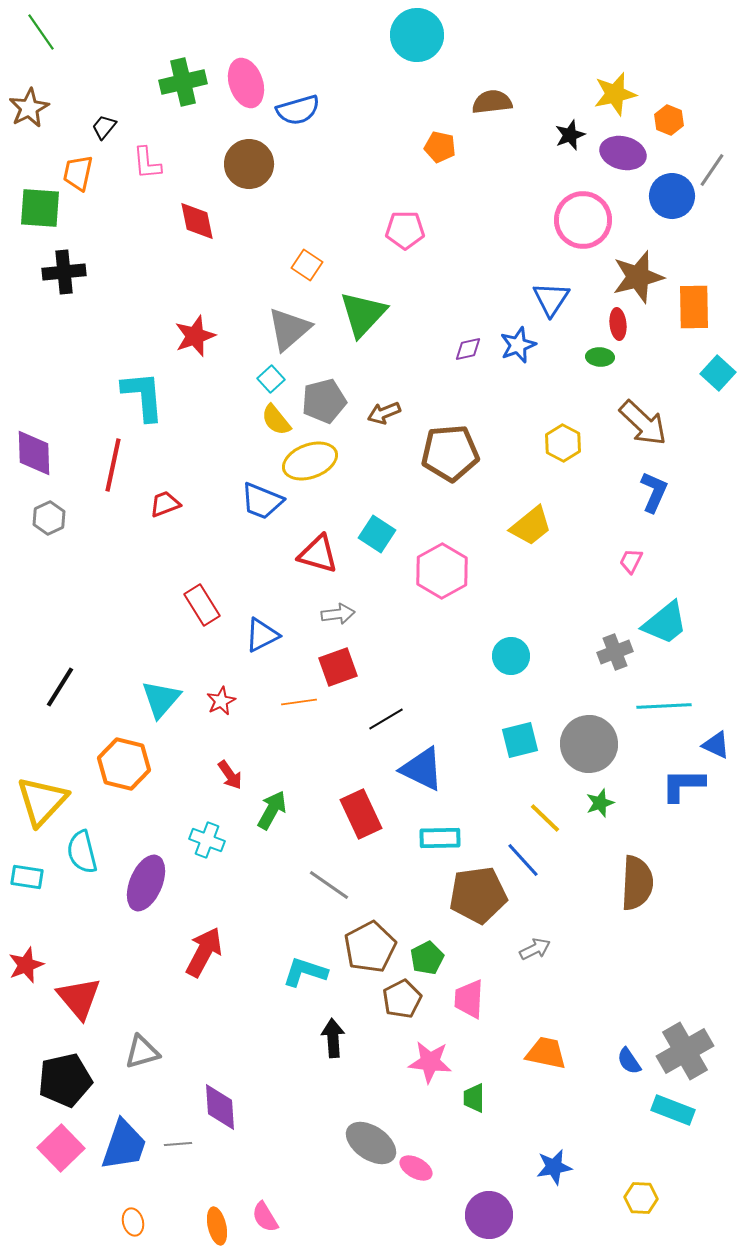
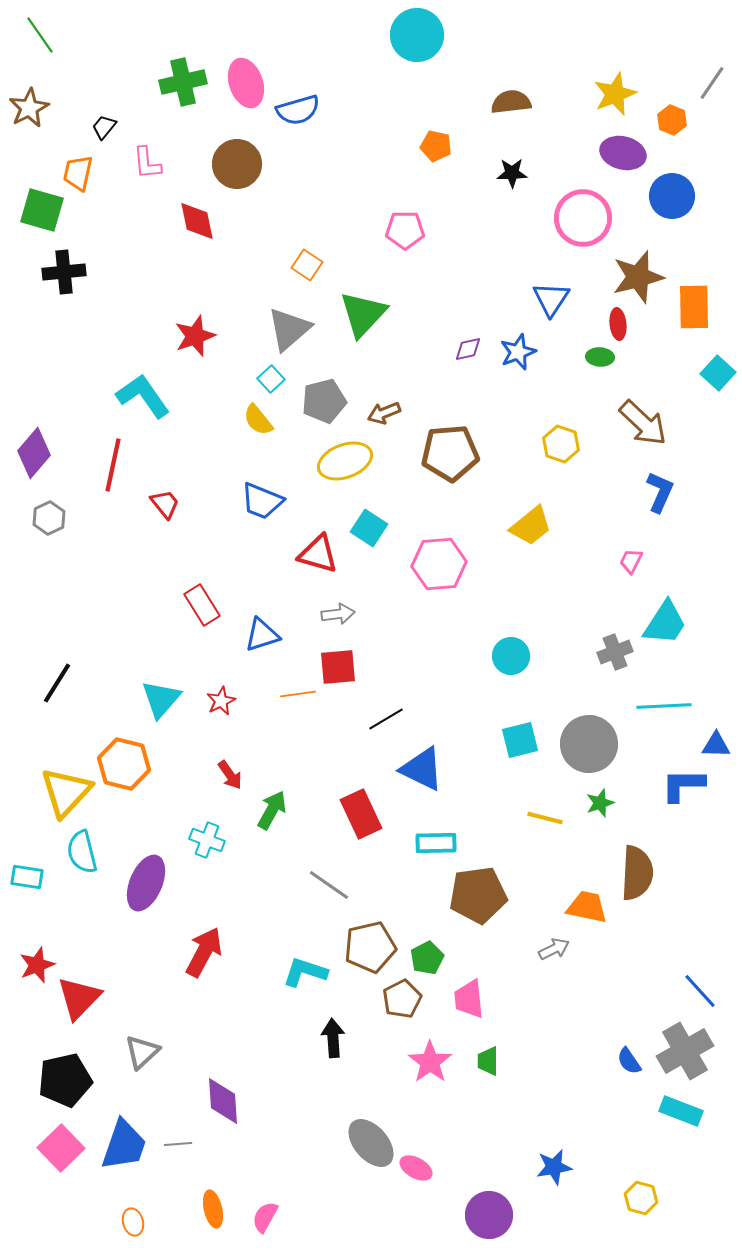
green line at (41, 32): moved 1 px left, 3 px down
yellow star at (615, 94): rotated 9 degrees counterclockwise
brown semicircle at (492, 102): moved 19 px right
orange hexagon at (669, 120): moved 3 px right
black star at (570, 135): moved 58 px left, 38 px down; rotated 20 degrees clockwise
orange pentagon at (440, 147): moved 4 px left, 1 px up
brown circle at (249, 164): moved 12 px left
gray line at (712, 170): moved 87 px up
green square at (40, 208): moved 2 px right, 2 px down; rotated 12 degrees clockwise
pink circle at (583, 220): moved 2 px up
blue star at (518, 345): moved 7 px down
cyan L-shape at (143, 396): rotated 30 degrees counterclockwise
yellow semicircle at (276, 420): moved 18 px left
yellow hexagon at (563, 443): moved 2 px left, 1 px down; rotated 9 degrees counterclockwise
purple diamond at (34, 453): rotated 42 degrees clockwise
yellow ellipse at (310, 461): moved 35 px right
blue L-shape at (654, 492): moved 6 px right
red trapezoid at (165, 504): rotated 72 degrees clockwise
cyan square at (377, 534): moved 8 px left, 6 px up
pink hexagon at (442, 571): moved 3 px left, 7 px up; rotated 24 degrees clockwise
cyan trapezoid at (665, 623): rotated 18 degrees counterclockwise
blue triangle at (262, 635): rotated 9 degrees clockwise
red square at (338, 667): rotated 15 degrees clockwise
black line at (60, 687): moved 3 px left, 4 px up
orange line at (299, 702): moved 1 px left, 8 px up
blue triangle at (716, 745): rotated 24 degrees counterclockwise
yellow triangle at (42, 801): moved 24 px right, 9 px up
yellow line at (545, 818): rotated 30 degrees counterclockwise
cyan rectangle at (440, 838): moved 4 px left, 5 px down
blue line at (523, 860): moved 177 px right, 131 px down
brown semicircle at (637, 883): moved 10 px up
brown pentagon at (370, 947): rotated 15 degrees clockwise
gray arrow at (535, 949): moved 19 px right
red star at (26, 965): moved 11 px right
red triangle at (79, 998): rotated 24 degrees clockwise
pink trapezoid at (469, 999): rotated 9 degrees counterclockwise
gray triangle at (142, 1052): rotated 27 degrees counterclockwise
orange trapezoid at (546, 1053): moved 41 px right, 146 px up
pink star at (430, 1062): rotated 30 degrees clockwise
green trapezoid at (474, 1098): moved 14 px right, 37 px up
purple diamond at (220, 1107): moved 3 px right, 6 px up
cyan rectangle at (673, 1110): moved 8 px right, 1 px down
gray ellipse at (371, 1143): rotated 15 degrees clockwise
yellow hexagon at (641, 1198): rotated 12 degrees clockwise
pink semicircle at (265, 1217): rotated 60 degrees clockwise
orange ellipse at (217, 1226): moved 4 px left, 17 px up
